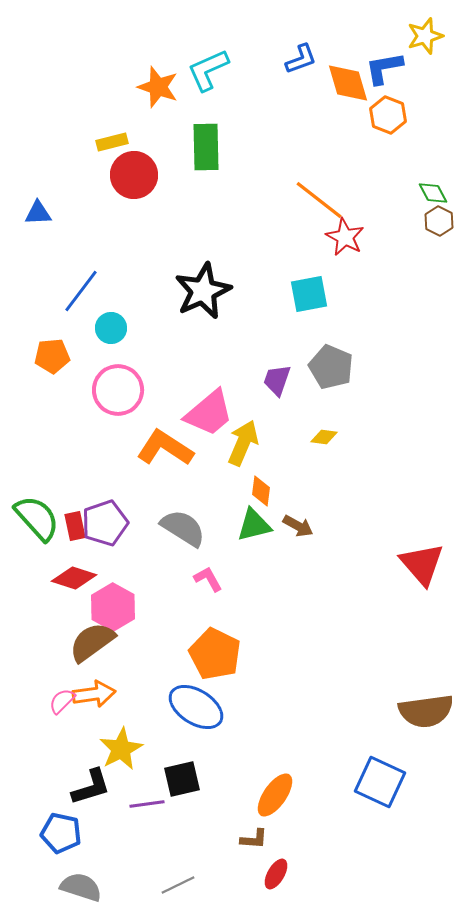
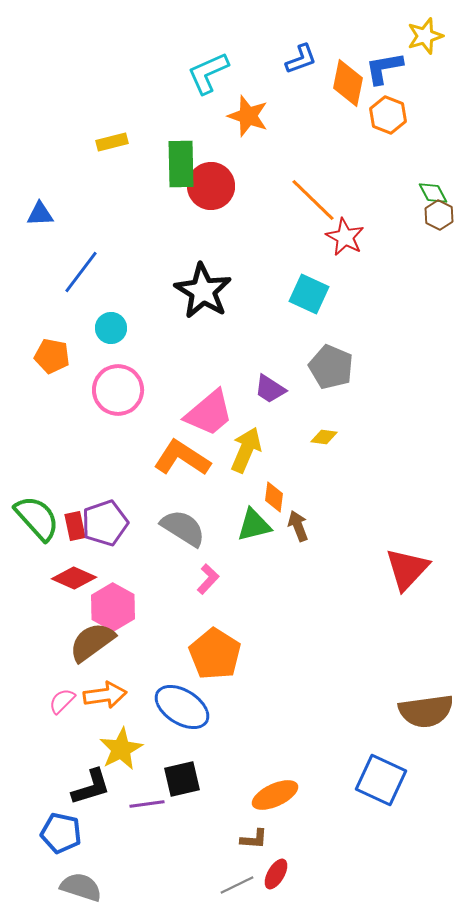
cyan L-shape at (208, 70): moved 3 px down
orange diamond at (348, 83): rotated 27 degrees clockwise
orange star at (158, 87): moved 90 px right, 29 px down
green rectangle at (206, 147): moved 25 px left, 17 px down
red circle at (134, 175): moved 77 px right, 11 px down
orange line at (319, 200): moved 6 px left; rotated 6 degrees clockwise
blue triangle at (38, 213): moved 2 px right, 1 px down
brown hexagon at (439, 221): moved 6 px up
blue line at (81, 291): moved 19 px up
black star at (203, 291): rotated 16 degrees counterclockwise
cyan square at (309, 294): rotated 36 degrees clockwise
orange pentagon at (52, 356): rotated 16 degrees clockwise
purple trapezoid at (277, 380): moved 7 px left, 9 px down; rotated 76 degrees counterclockwise
yellow arrow at (243, 443): moved 3 px right, 7 px down
orange L-shape at (165, 448): moved 17 px right, 10 px down
orange diamond at (261, 491): moved 13 px right, 6 px down
brown arrow at (298, 526): rotated 140 degrees counterclockwise
red triangle at (422, 564): moved 15 px left, 5 px down; rotated 24 degrees clockwise
red diamond at (74, 578): rotated 6 degrees clockwise
pink L-shape at (208, 579): rotated 72 degrees clockwise
orange pentagon at (215, 654): rotated 6 degrees clockwise
orange arrow at (94, 694): moved 11 px right, 1 px down
blue ellipse at (196, 707): moved 14 px left
blue square at (380, 782): moved 1 px right, 2 px up
orange ellipse at (275, 795): rotated 30 degrees clockwise
gray line at (178, 885): moved 59 px right
